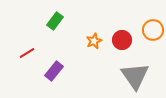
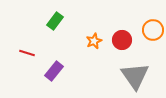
red line: rotated 49 degrees clockwise
